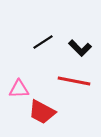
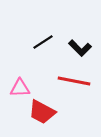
pink triangle: moved 1 px right, 1 px up
